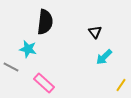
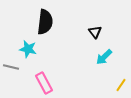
gray line: rotated 14 degrees counterclockwise
pink rectangle: rotated 20 degrees clockwise
